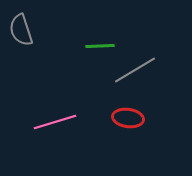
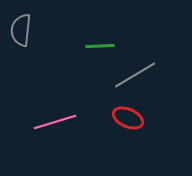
gray semicircle: rotated 24 degrees clockwise
gray line: moved 5 px down
red ellipse: rotated 16 degrees clockwise
